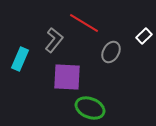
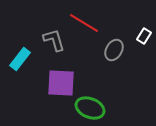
white rectangle: rotated 14 degrees counterclockwise
gray L-shape: rotated 55 degrees counterclockwise
gray ellipse: moved 3 px right, 2 px up
cyan rectangle: rotated 15 degrees clockwise
purple square: moved 6 px left, 6 px down
